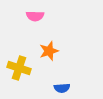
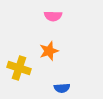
pink semicircle: moved 18 px right
